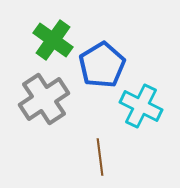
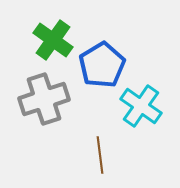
gray cross: rotated 15 degrees clockwise
cyan cross: rotated 9 degrees clockwise
brown line: moved 2 px up
